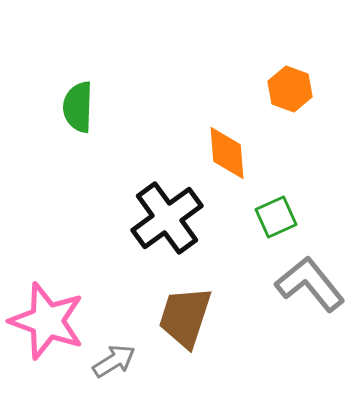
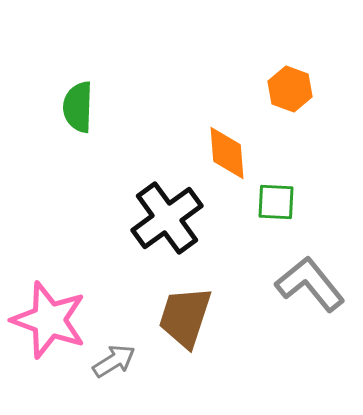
green square: moved 15 px up; rotated 27 degrees clockwise
pink star: moved 2 px right, 1 px up
